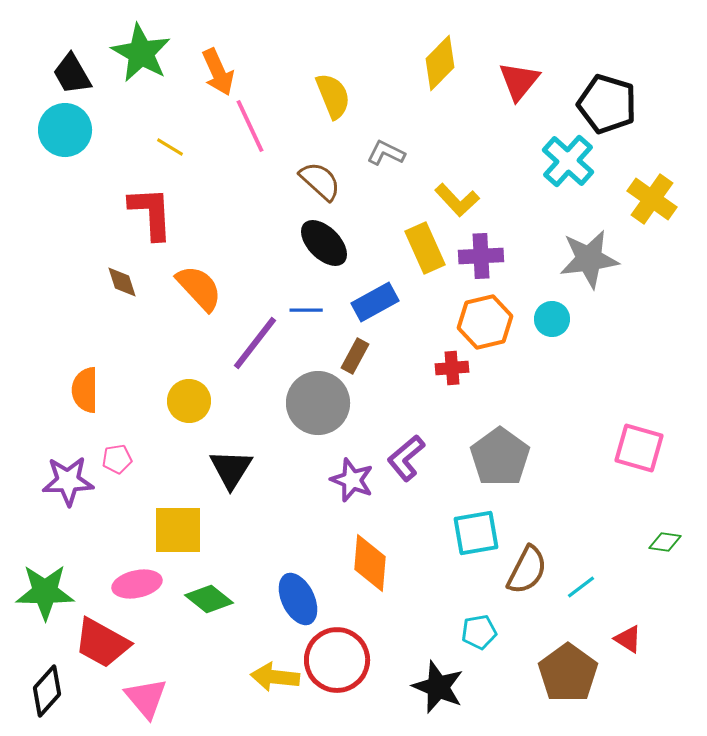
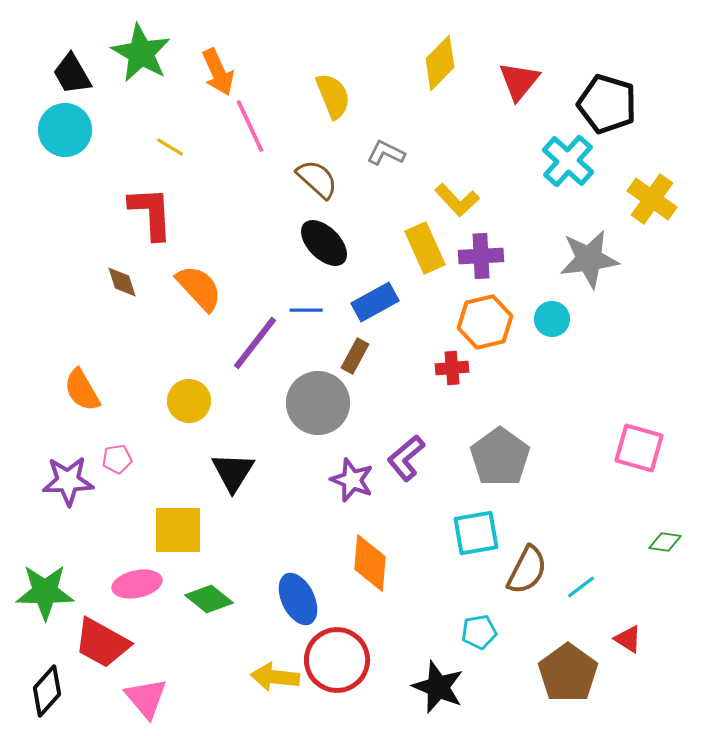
brown semicircle at (320, 181): moved 3 px left, 2 px up
orange semicircle at (85, 390): moved 3 px left; rotated 30 degrees counterclockwise
black triangle at (231, 469): moved 2 px right, 3 px down
